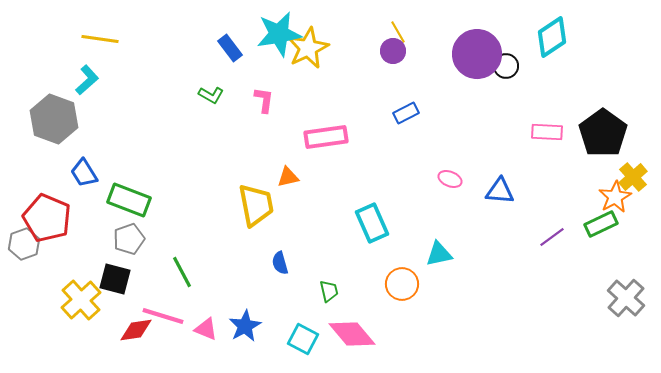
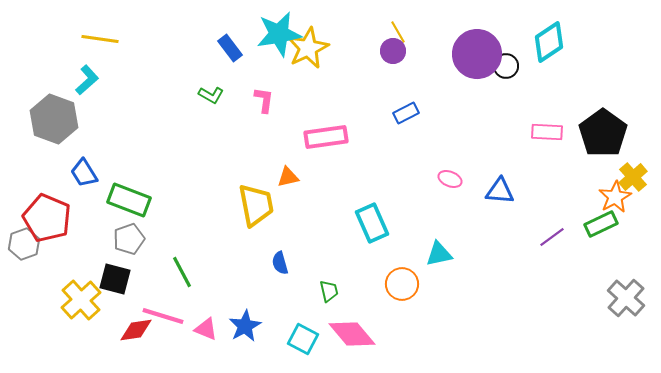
cyan diamond at (552, 37): moved 3 px left, 5 px down
